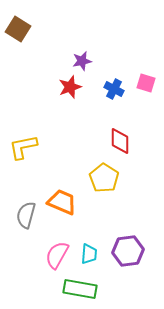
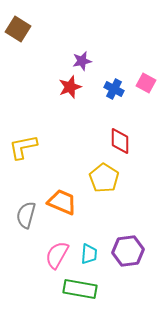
pink square: rotated 12 degrees clockwise
